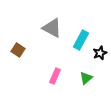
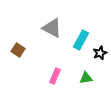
green triangle: rotated 32 degrees clockwise
